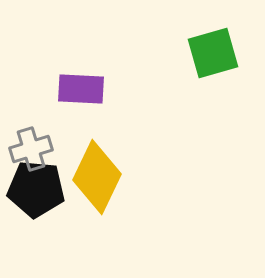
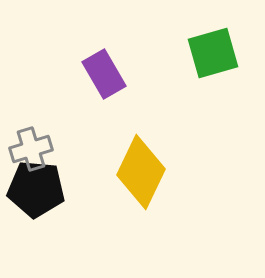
purple rectangle: moved 23 px right, 15 px up; rotated 57 degrees clockwise
yellow diamond: moved 44 px right, 5 px up
